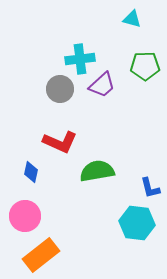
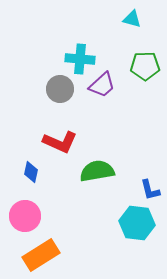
cyan cross: rotated 12 degrees clockwise
blue L-shape: moved 2 px down
orange rectangle: rotated 6 degrees clockwise
